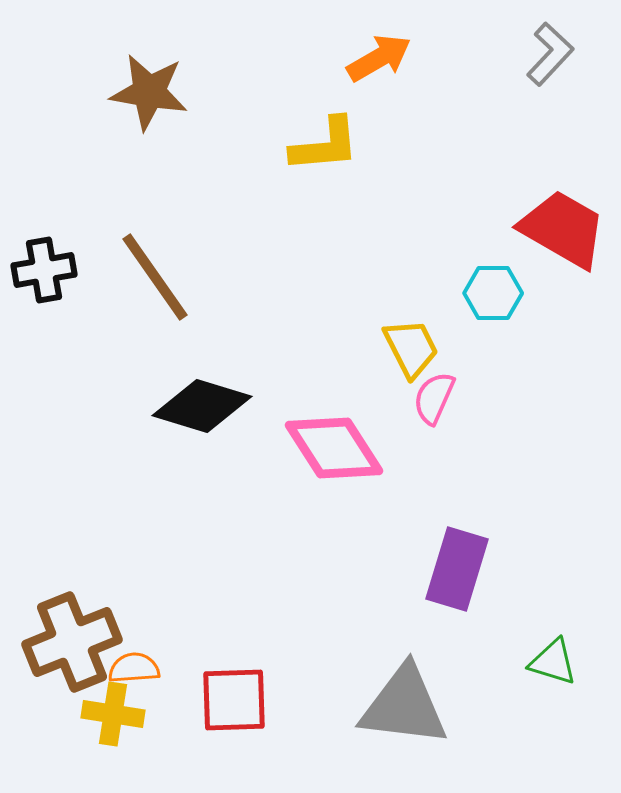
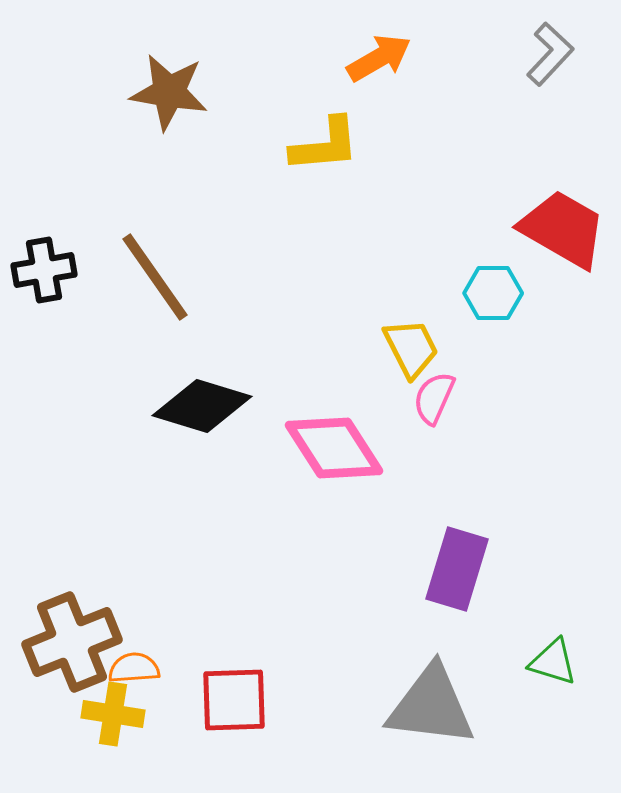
brown star: moved 20 px right
gray triangle: moved 27 px right
